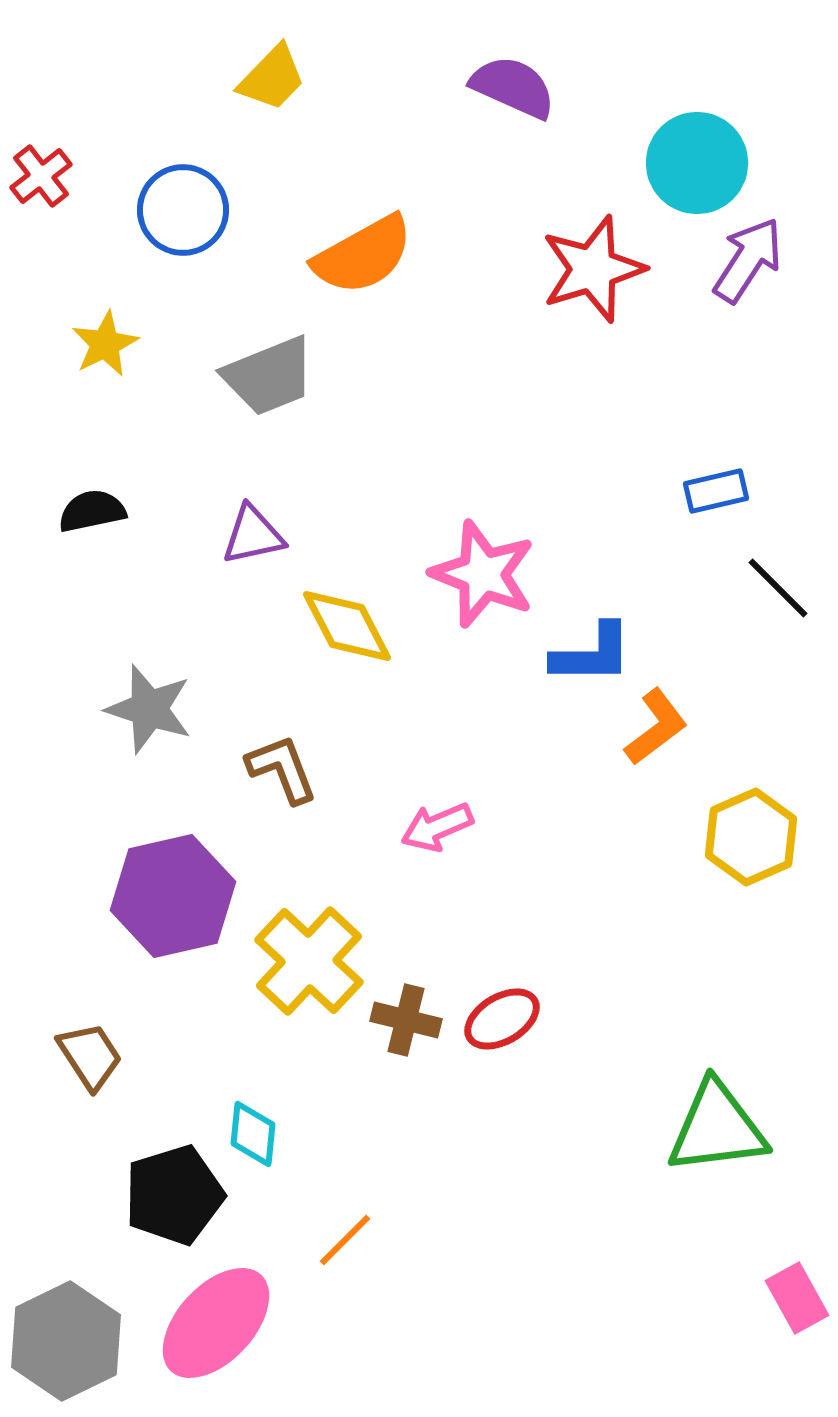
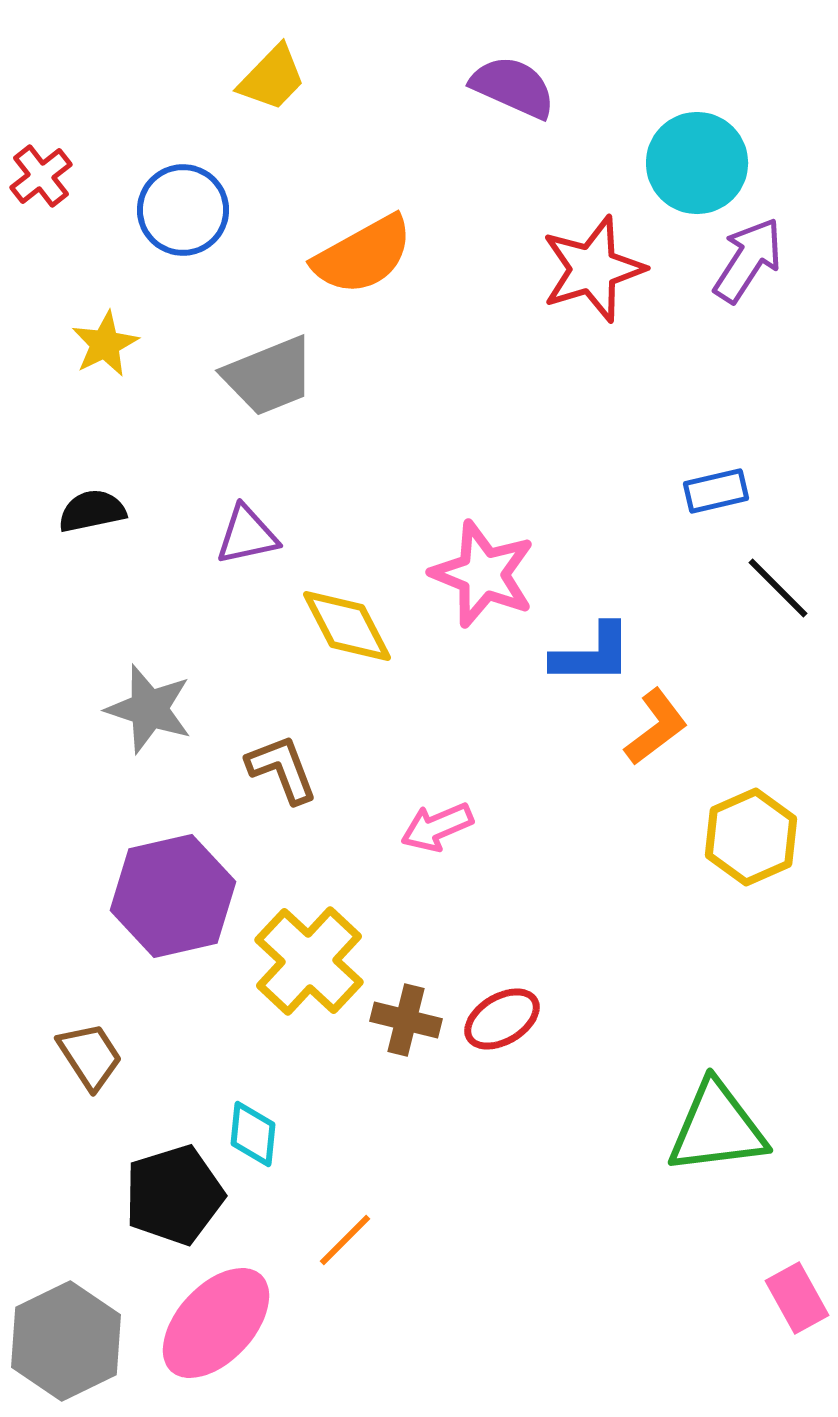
purple triangle: moved 6 px left
